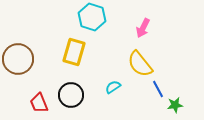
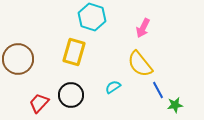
blue line: moved 1 px down
red trapezoid: rotated 65 degrees clockwise
